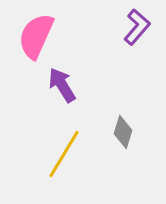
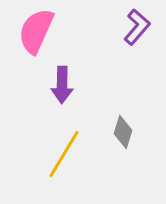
pink semicircle: moved 5 px up
purple arrow: rotated 147 degrees counterclockwise
